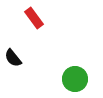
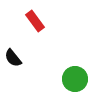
red rectangle: moved 1 px right, 3 px down
